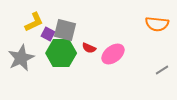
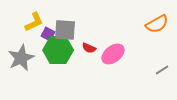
orange semicircle: rotated 35 degrees counterclockwise
gray square: rotated 10 degrees counterclockwise
green hexagon: moved 3 px left, 3 px up
